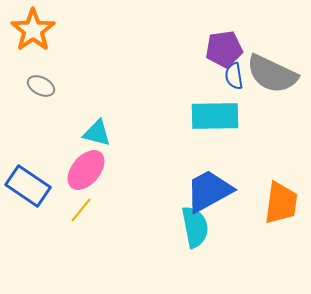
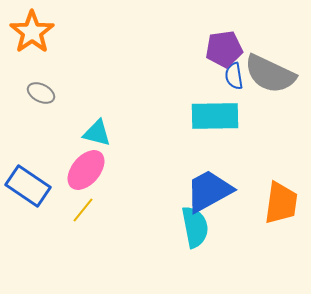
orange star: moved 1 px left, 2 px down
gray semicircle: moved 2 px left
gray ellipse: moved 7 px down
yellow line: moved 2 px right
